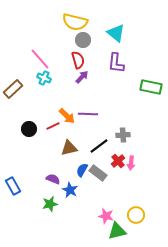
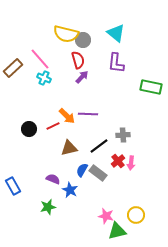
yellow semicircle: moved 9 px left, 12 px down
brown rectangle: moved 21 px up
green star: moved 2 px left, 3 px down
